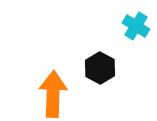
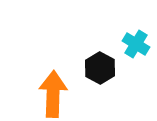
cyan cross: moved 18 px down
